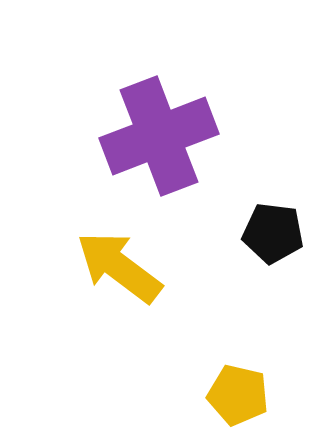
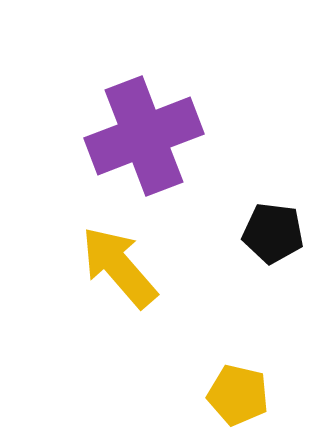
purple cross: moved 15 px left
yellow arrow: rotated 12 degrees clockwise
